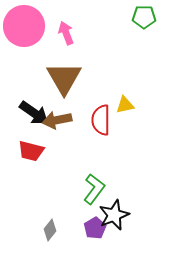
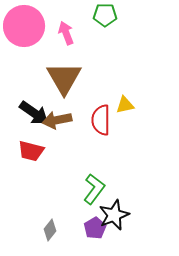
green pentagon: moved 39 px left, 2 px up
